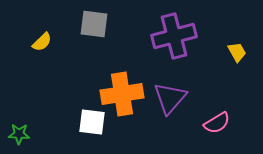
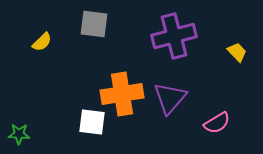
yellow trapezoid: rotated 15 degrees counterclockwise
